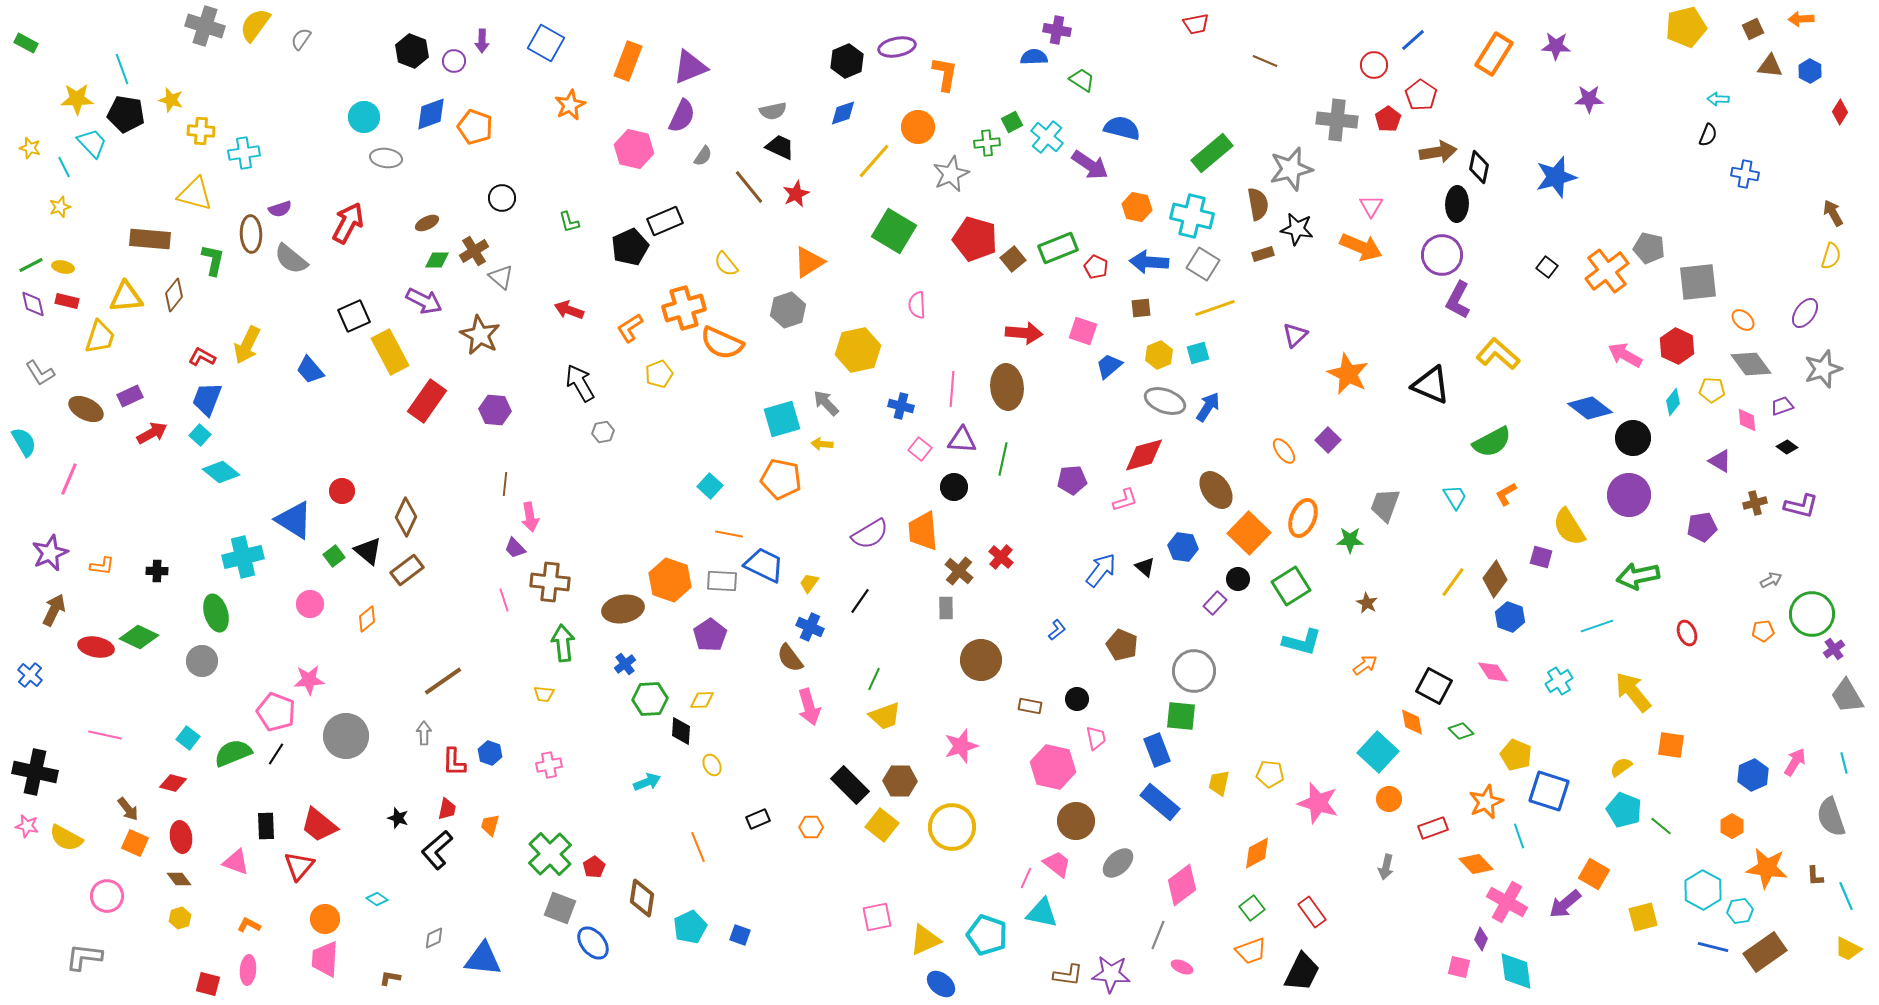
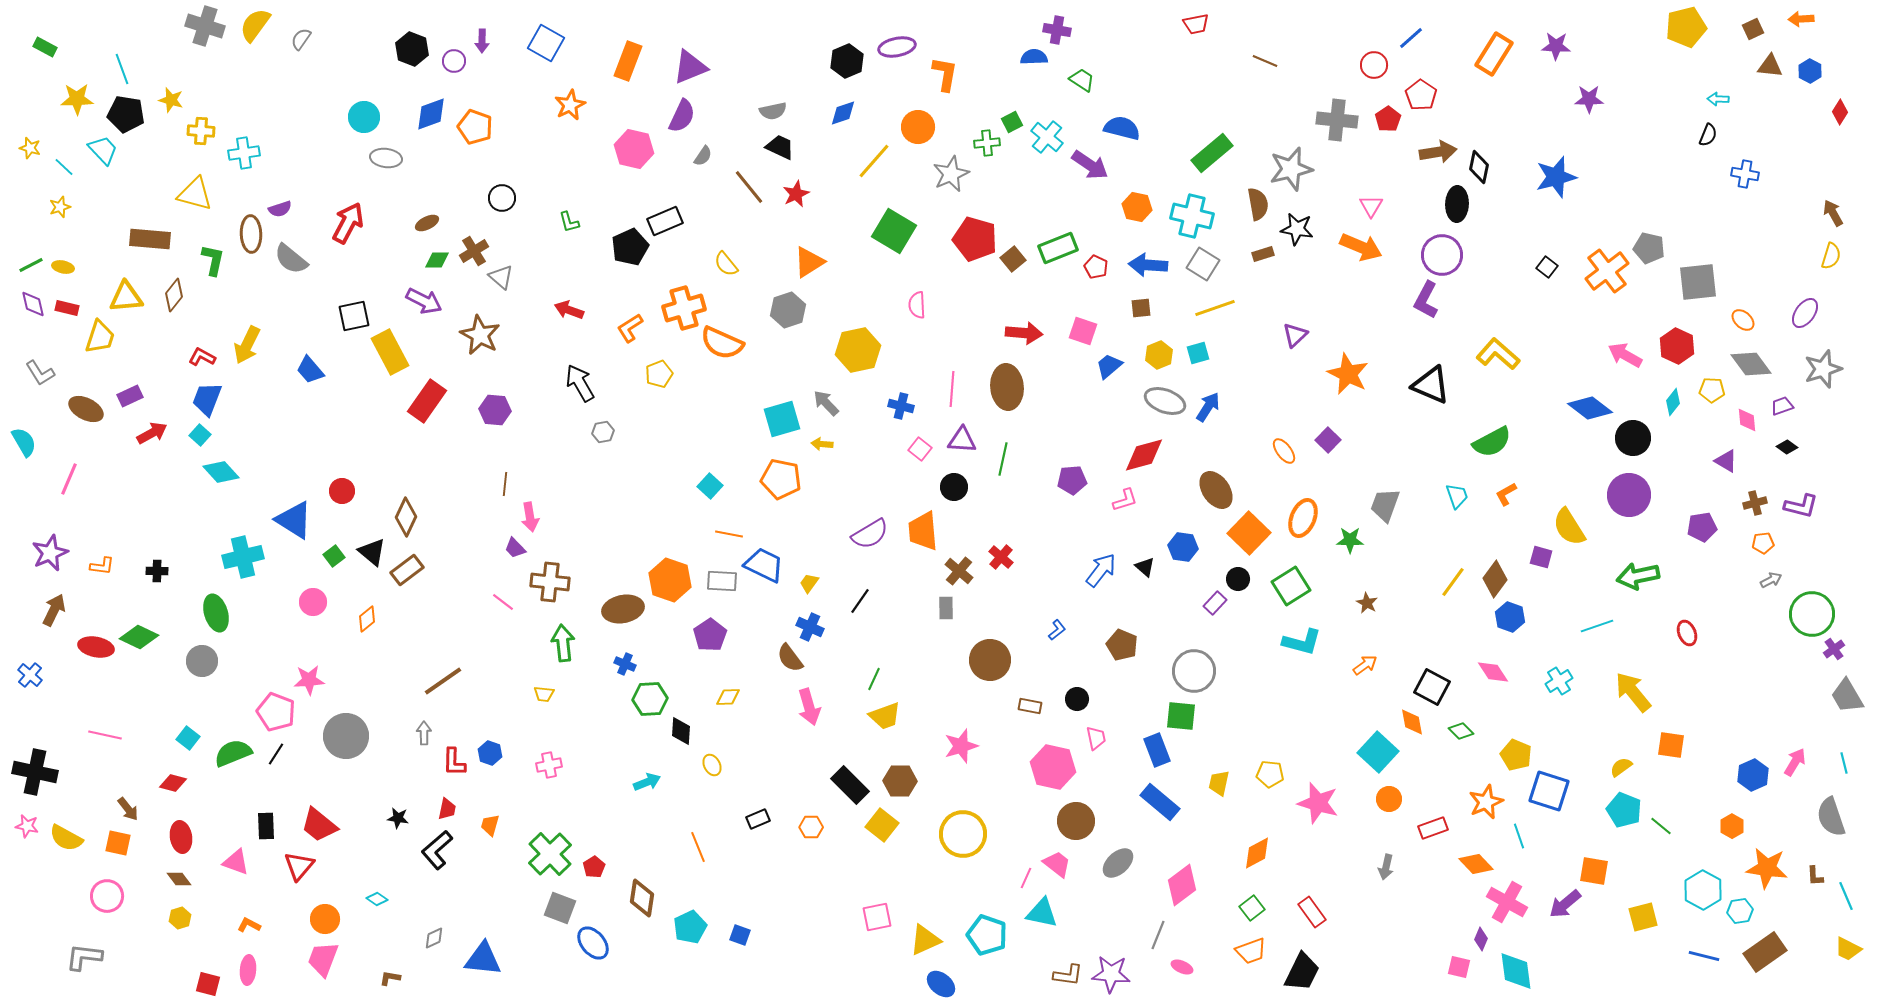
blue line at (1413, 40): moved 2 px left, 2 px up
green rectangle at (26, 43): moved 19 px right, 4 px down
black hexagon at (412, 51): moved 2 px up
cyan trapezoid at (92, 143): moved 11 px right, 7 px down
cyan line at (64, 167): rotated 20 degrees counterclockwise
blue arrow at (1149, 262): moved 1 px left, 3 px down
purple L-shape at (1458, 300): moved 32 px left
red rectangle at (67, 301): moved 7 px down
black square at (354, 316): rotated 12 degrees clockwise
purple triangle at (1720, 461): moved 6 px right
cyan diamond at (221, 472): rotated 9 degrees clockwise
cyan trapezoid at (1455, 497): moved 2 px right, 1 px up; rotated 12 degrees clockwise
black triangle at (368, 551): moved 4 px right, 1 px down
pink line at (504, 600): moved 1 px left, 2 px down; rotated 35 degrees counterclockwise
pink circle at (310, 604): moved 3 px right, 2 px up
orange pentagon at (1763, 631): moved 88 px up
brown circle at (981, 660): moved 9 px right
blue cross at (625, 664): rotated 30 degrees counterclockwise
black square at (1434, 686): moved 2 px left, 1 px down
yellow diamond at (702, 700): moved 26 px right, 3 px up
black star at (398, 818): rotated 10 degrees counterclockwise
yellow circle at (952, 827): moved 11 px right, 7 px down
orange square at (135, 843): moved 17 px left; rotated 12 degrees counterclockwise
orange square at (1594, 874): moved 3 px up; rotated 20 degrees counterclockwise
blue line at (1713, 947): moved 9 px left, 9 px down
pink trapezoid at (325, 959): moved 2 px left; rotated 18 degrees clockwise
